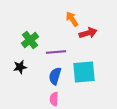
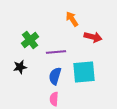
red arrow: moved 5 px right, 4 px down; rotated 30 degrees clockwise
